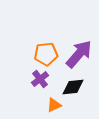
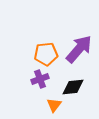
purple arrow: moved 5 px up
purple cross: rotated 18 degrees clockwise
orange triangle: rotated 28 degrees counterclockwise
